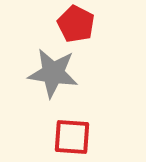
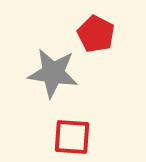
red pentagon: moved 20 px right, 10 px down
